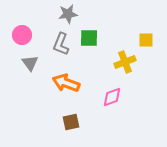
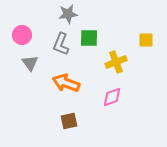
yellow cross: moved 9 px left
brown square: moved 2 px left, 1 px up
